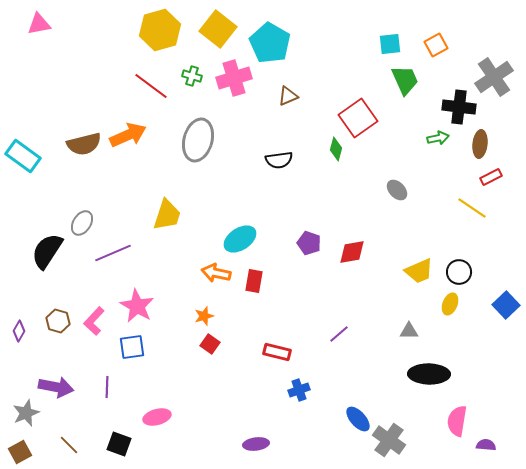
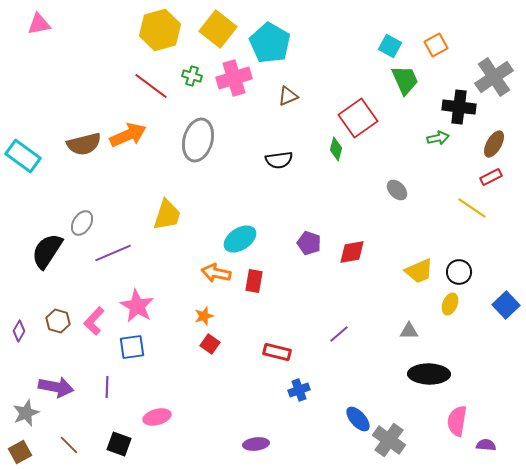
cyan square at (390, 44): moved 2 px down; rotated 35 degrees clockwise
brown ellipse at (480, 144): moved 14 px right; rotated 24 degrees clockwise
